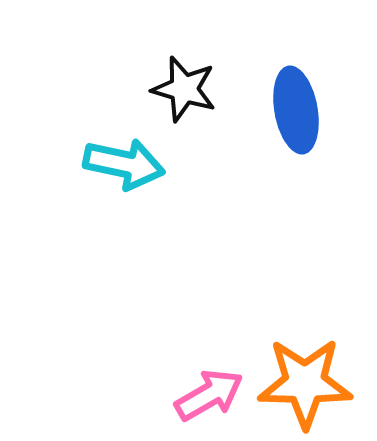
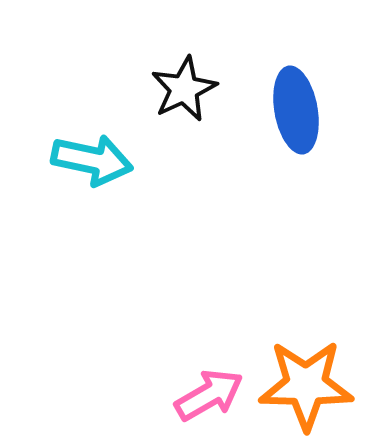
black star: rotated 30 degrees clockwise
cyan arrow: moved 32 px left, 4 px up
orange star: moved 1 px right, 2 px down
